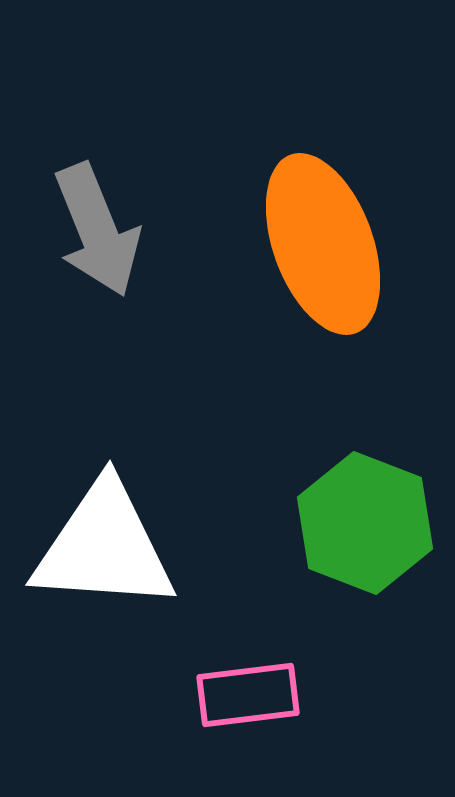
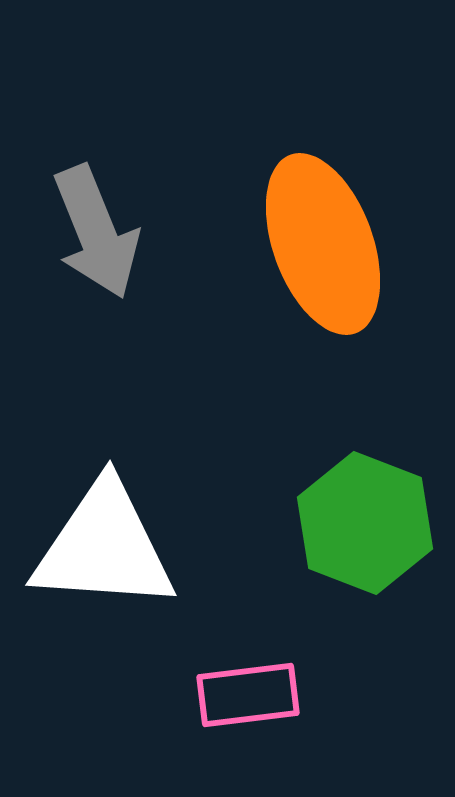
gray arrow: moved 1 px left, 2 px down
